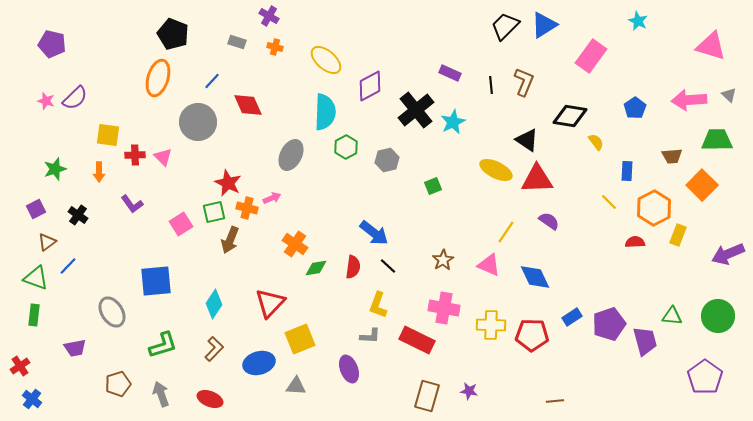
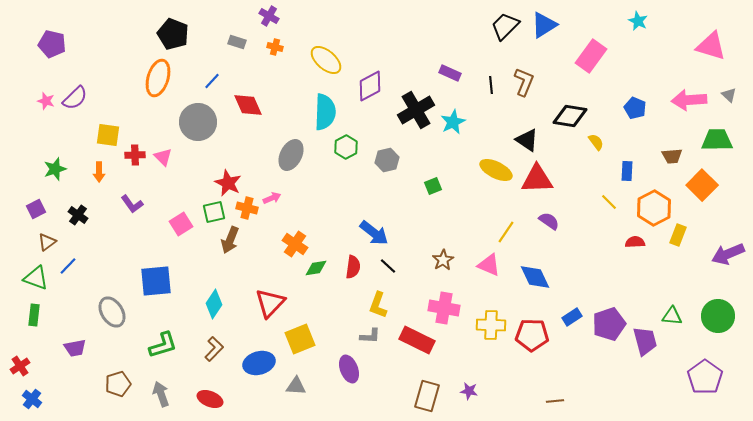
blue pentagon at (635, 108): rotated 15 degrees counterclockwise
black cross at (416, 110): rotated 9 degrees clockwise
